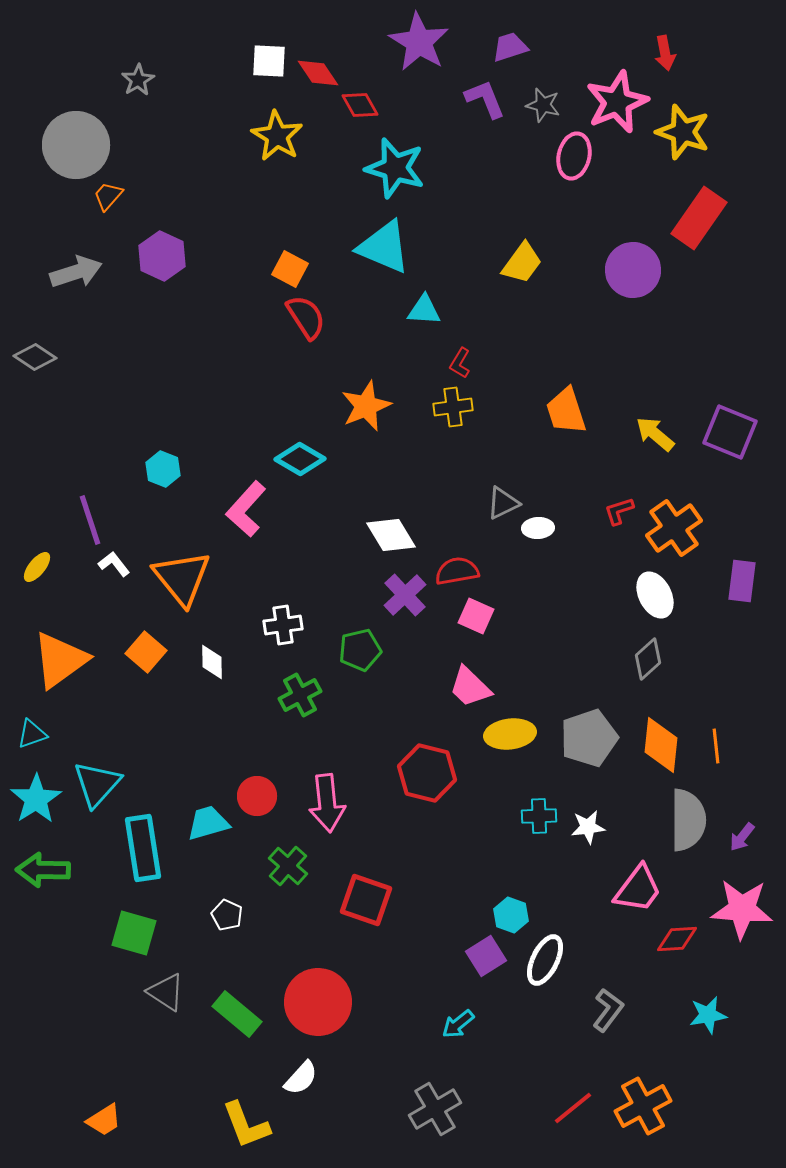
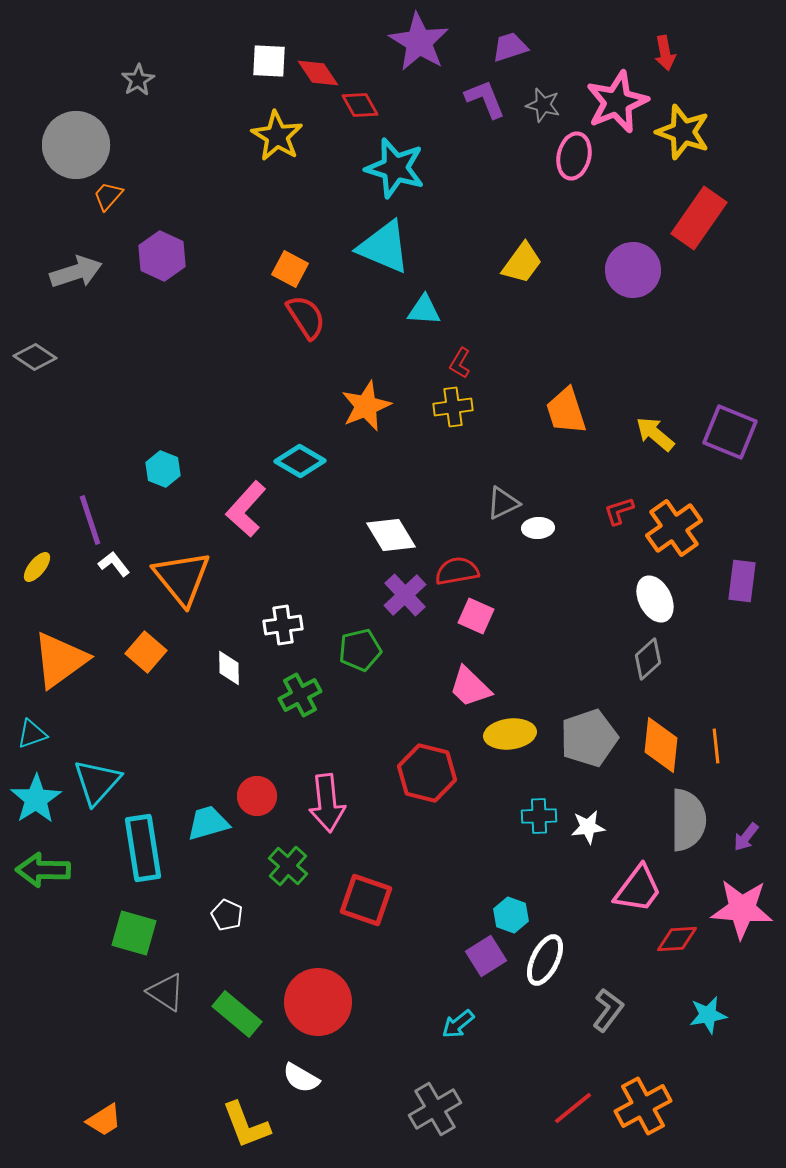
cyan diamond at (300, 459): moved 2 px down
white ellipse at (655, 595): moved 4 px down
white diamond at (212, 662): moved 17 px right, 6 px down
cyan triangle at (97, 784): moved 2 px up
purple arrow at (742, 837): moved 4 px right
white semicircle at (301, 1078): rotated 78 degrees clockwise
